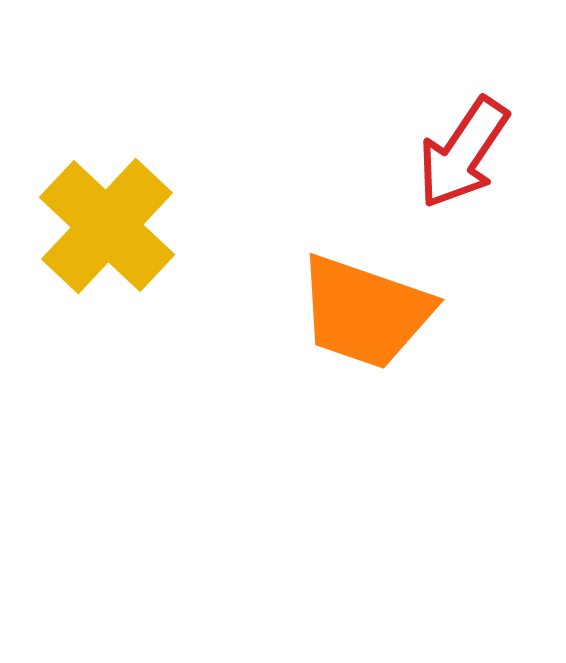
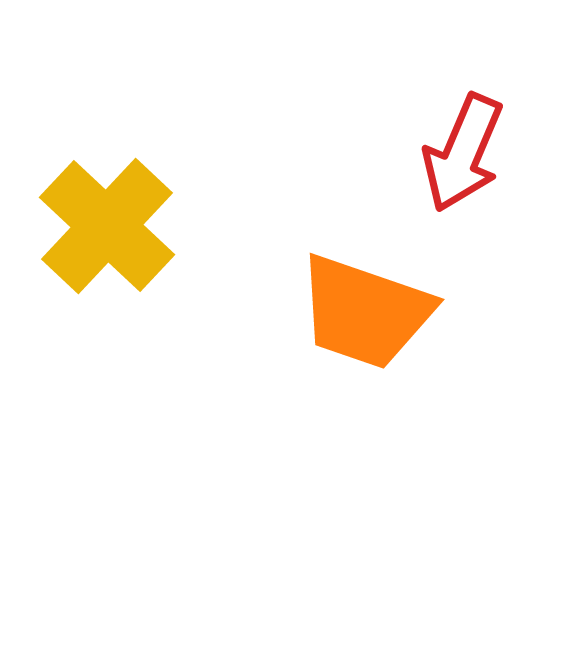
red arrow: rotated 11 degrees counterclockwise
